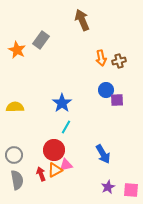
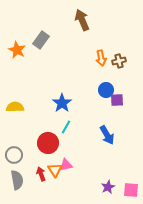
red circle: moved 6 px left, 7 px up
blue arrow: moved 4 px right, 19 px up
orange triangle: rotated 35 degrees counterclockwise
